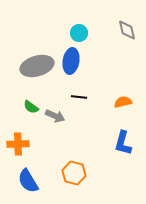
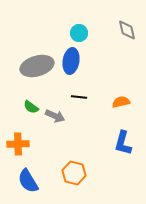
orange semicircle: moved 2 px left
